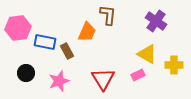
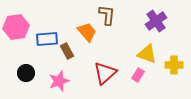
brown L-shape: moved 1 px left
purple cross: rotated 20 degrees clockwise
pink hexagon: moved 2 px left, 1 px up
orange trapezoid: rotated 65 degrees counterclockwise
blue rectangle: moved 2 px right, 3 px up; rotated 15 degrees counterclockwise
yellow triangle: rotated 10 degrees counterclockwise
pink rectangle: rotated 32 degrees counterclockwise
red triangle: moved 2 px right, 6 px up; rotated 20 degrees clockwise
